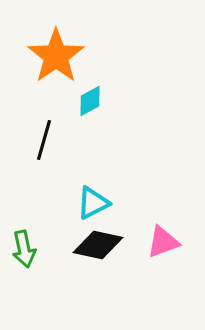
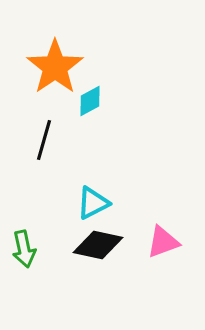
orange star: moved 1 px left, 11 px down
